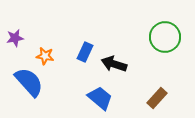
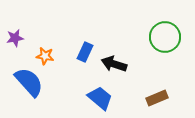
brown rectangle: rotated 25 degrees clockwise
